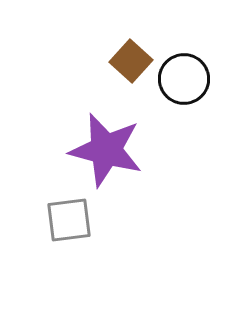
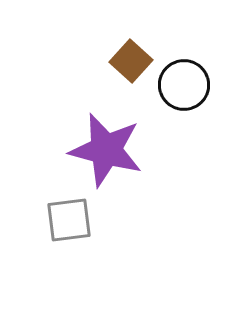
black circle: moved 6 px down
